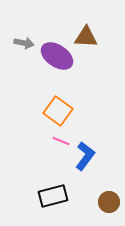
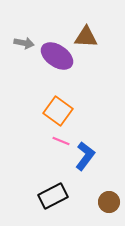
black rectangle: rotated 12 degrees counterclockwise
